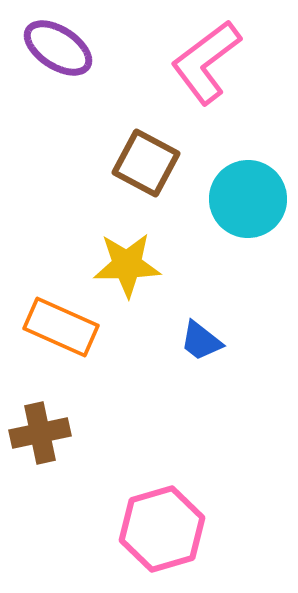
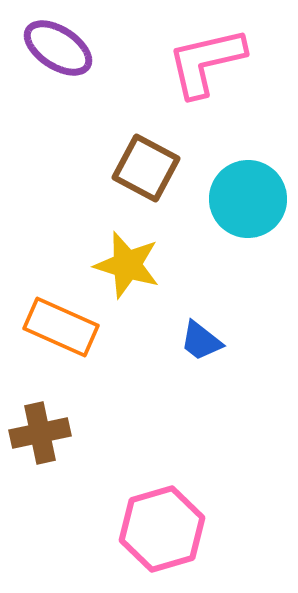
pink L-shape: rotated 24 degrees clockwise
brown square: moved 5 px down
yellow star: rotated 18 degrees clockwise
